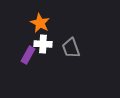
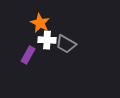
white cross: moved 4 px right, 4 px up
gray trapezoid: moved 5 px left, 4 px up; rotated 40 degrees counterclockwise
